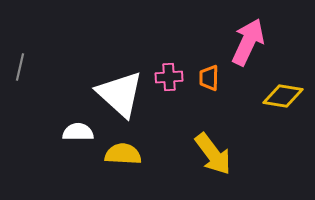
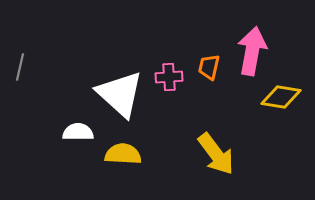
pink arrow: moved 4 px right, 9 px down; rotated 15 degrees counterclockwise
orange trapezoid: moved 11 px up; rotated 12 degrees clockwise
yellow diamond: moved 2 px left, 1 px down
yellow arrow: moved 3 px right
